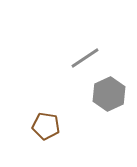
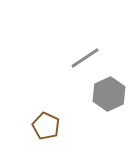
brown pentagon: rotated 16 degrees clockwise
